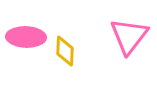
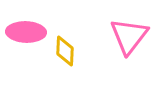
pink ellipse: moved 5 px up
